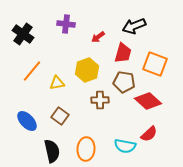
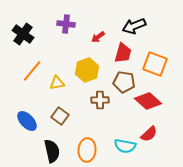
orange ellipse: moved 1 px right, 1 px down
